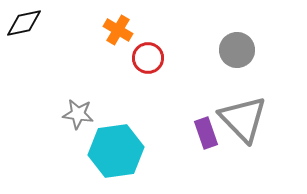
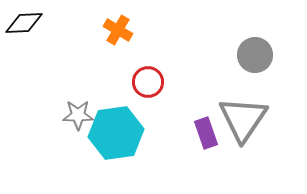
black diamond: rotated 9 degrees clockwise
gray circle: moved 18 px right, 5 px down
red circle: moved 24 px down
gray star: moved 1 px down; rotated 8 degrees counterclockwise
gray triangle: rotated 18 degrees clockwise
cyan hexagon: moved 18 px up
